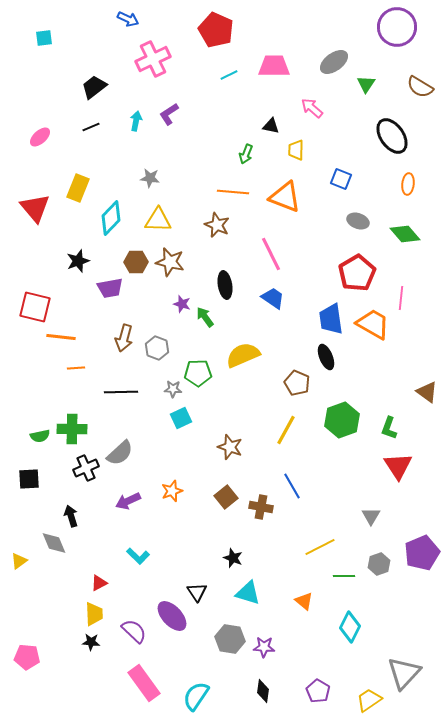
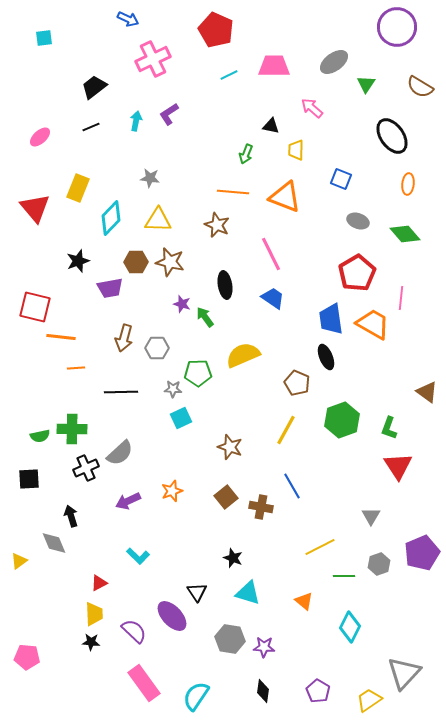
gray hexagon at (157, 348): rotated 20 degrees counterclockwise
